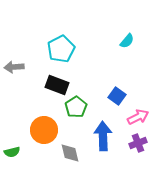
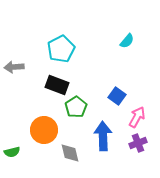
pink arrow: moved 1 px left; rotated 35 degrees counterclockwise
